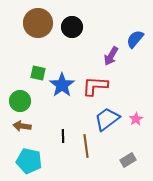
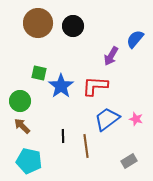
black circle: moved 1 px right, 1 px up
green square: moved 1 px right
blue star: moved 1 px left, 1 px down
pink star: rotated 24 degrees counterclockwise
brown arrow: rotated 36 degrees clockwise
gray rectangle: moved 1 px right, 1 px down
